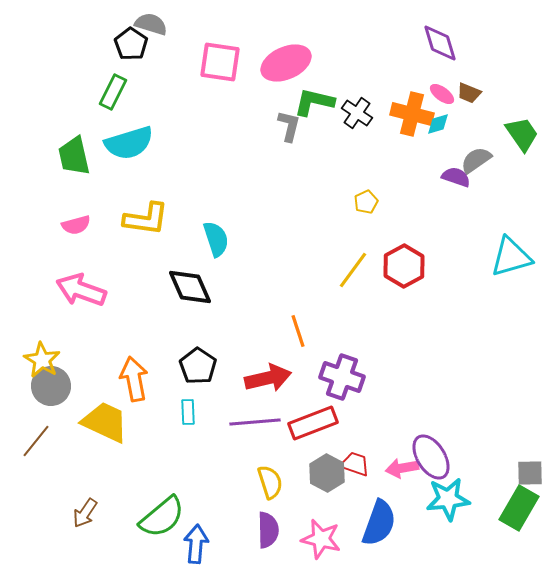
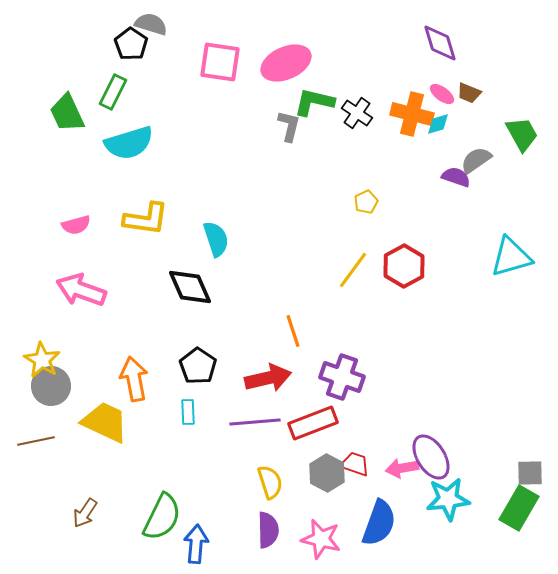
green trapezoid at (522, 134): rotated 6 degrees clockwise
green trapezoid at (74, 156): moved 7 px left, 43 px up; rotated 12 degrees counterclockwise
orange line at (298, 331): moved 5 px left
brown line at (36, 441): rotated 39 degrees clockwise
green semicircle at (162, 517): rotated 24 degrees counterclockwise
